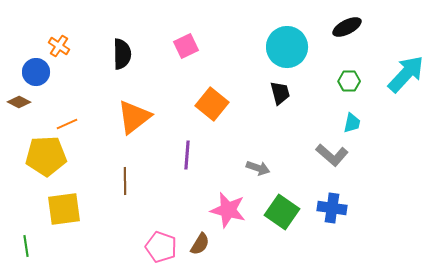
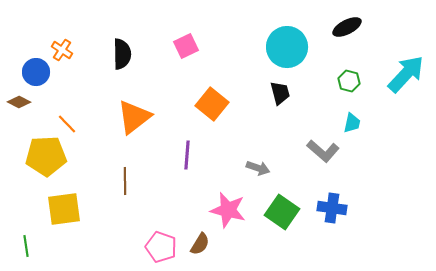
orange cross: moved 3 px right, 4 px down
green hexagon: rotated 15 degrees clockwise
orange line: rotated 70 degrees clockwise
gray L-shape: moved 9 px left, 4 px up
